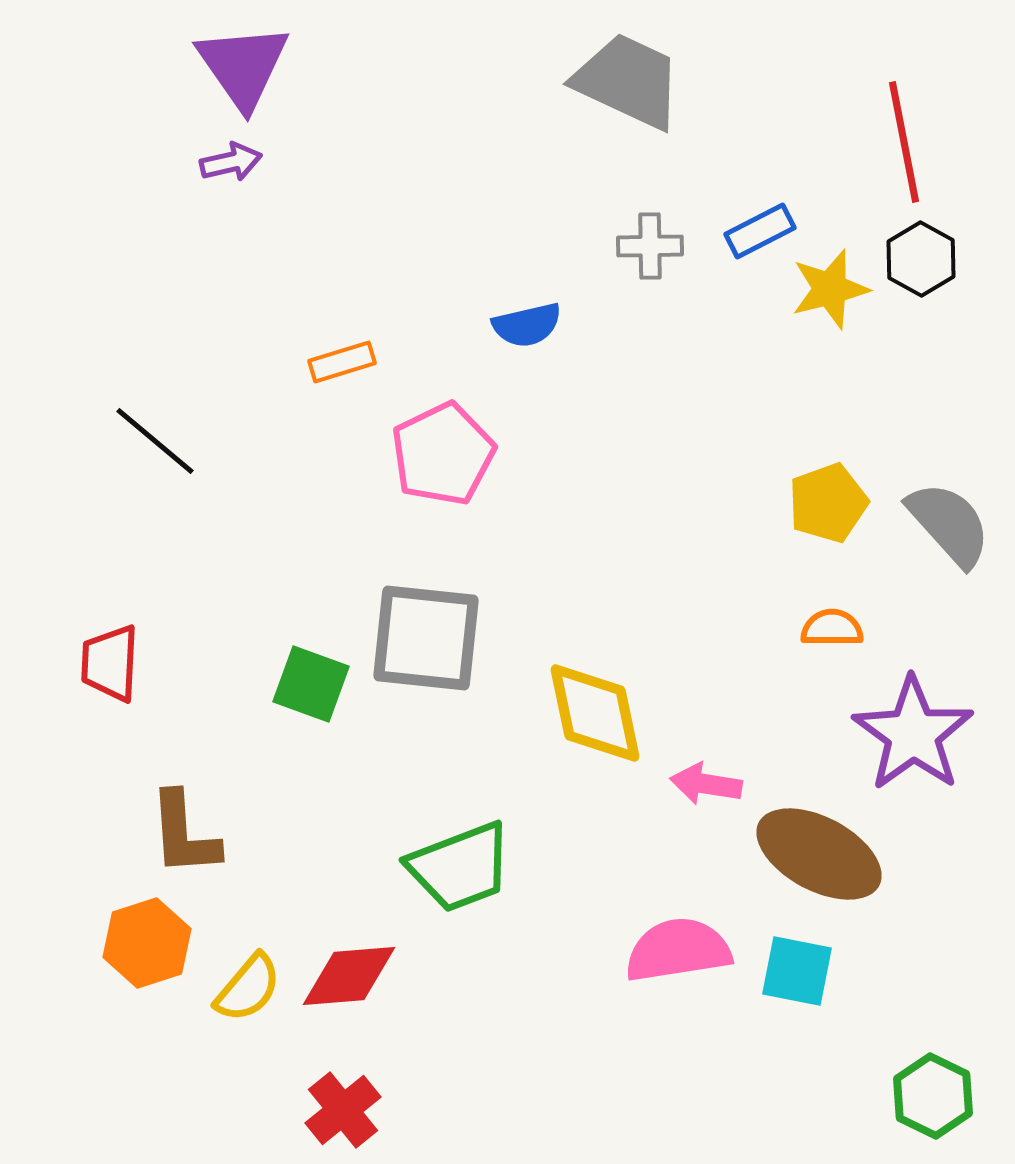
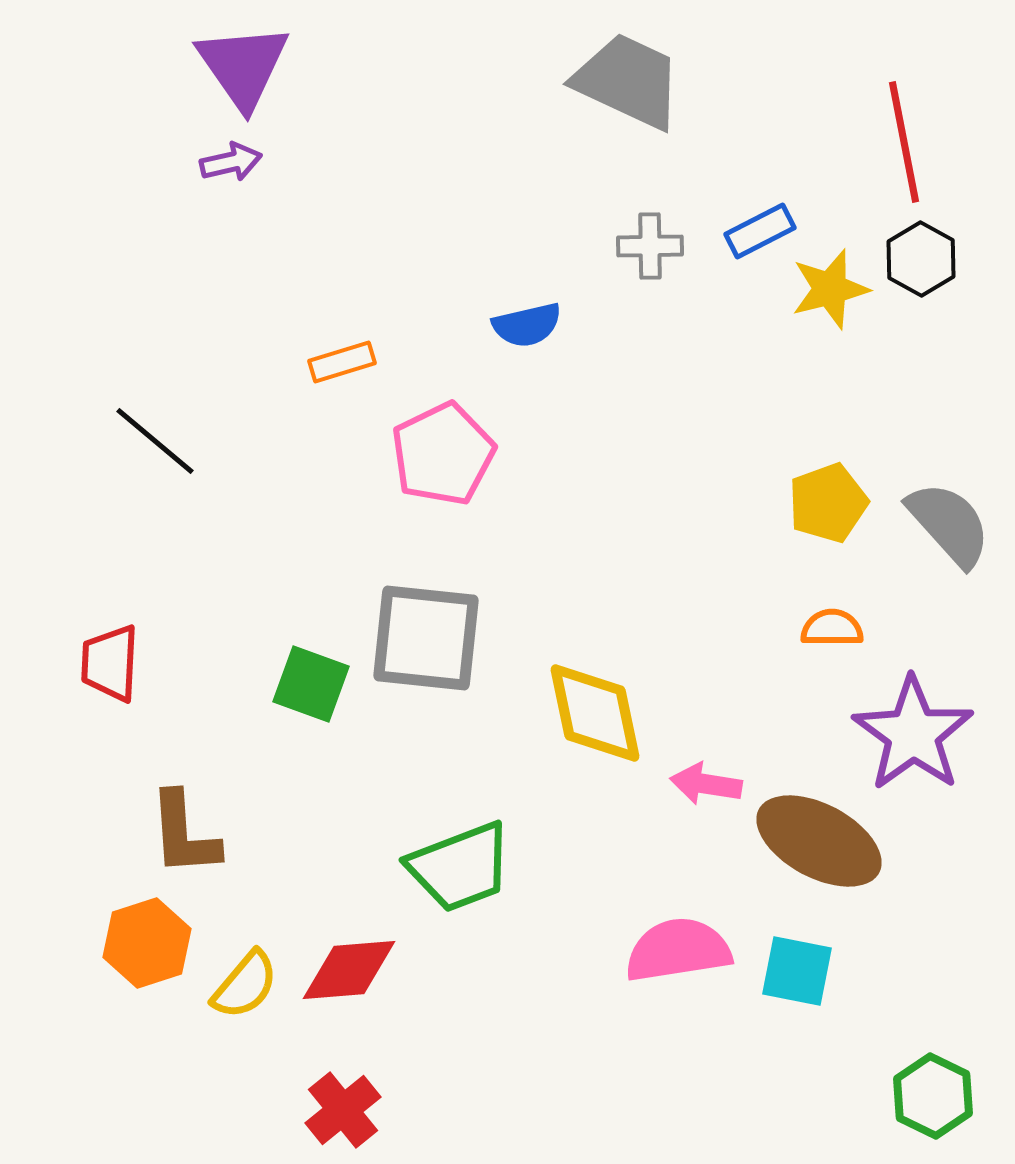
brown ellipse: moved 13 px up
red diamond: moved 6 px up
yellow semicircle: moved 3 px left, 3 px up
